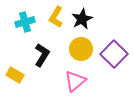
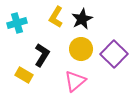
cyan cross: moved 8 px left, 1 px down
yellow rectangle: moved 9 px right
